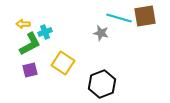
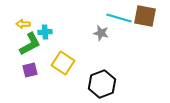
brown square: rotated 20 degrees clockwise
cyan cross: rotated 16 degrees clockwise
